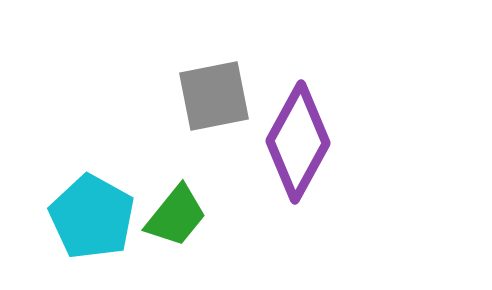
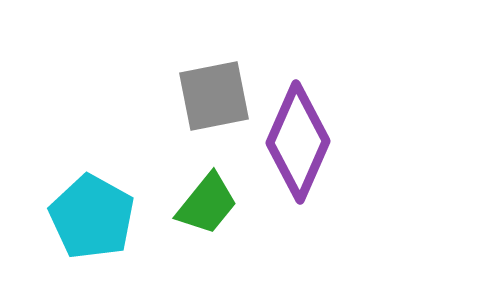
purple diamond: rotated 5 degrees counterclockwise
green trapezoid: moved 31 px right, 12 px up
